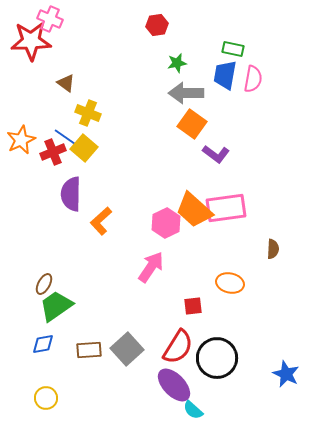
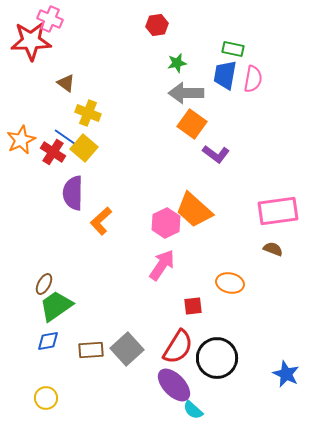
red cross: rotated 35 degrees counterclockwise
purple semicircle: moved 2 px right, 1 px up
pink rectangle: moved 52 px right, 3 px down
brown semicircle: rotated 72 degrees counterclockwise
pink arrow: moved 11 px right, 2 px up
blue diamond: moved 5 px right, 3 px up
brown rectangle: moved 2 px right
